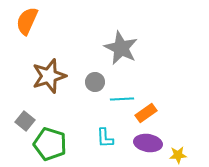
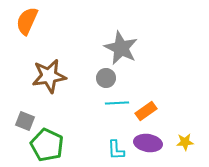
brown star: rotated 8 degrees clockwise
gray circle: moved 11 px right, 4 px up
cyan line: moved 5 px left, 4 px down
orange rectangle: moved 2 px up
gray square: rotated 18 degrees counterclockwise
cyan L-shape: moved 11 px right, 12 px down
green pentagon: moved 3 px left, 1 px down; rotated 8 degrees clockwise
yellow star: moved 7 px right, 13 px up
